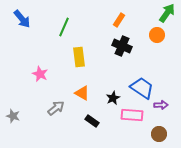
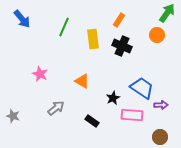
yellow rectangle: moved 14 px right, 18 px up
orange triangle: moved 12 px up
brown circle: moved 1 px right, 3 px down
